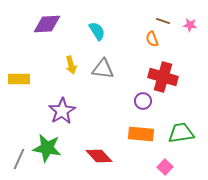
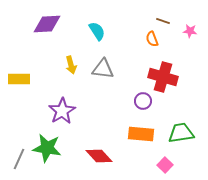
pink star: moved 6 px down
pink square: moved 2 px up
